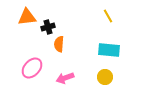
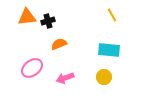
yellow line: moved 4 px right, 1 px up
black cross: moved 6 px up
orange semicircle: rotated 63 degrees clockwise
pink ellipse: rotated 10 degrees clockwise
yellow circle: moved 1 px left
